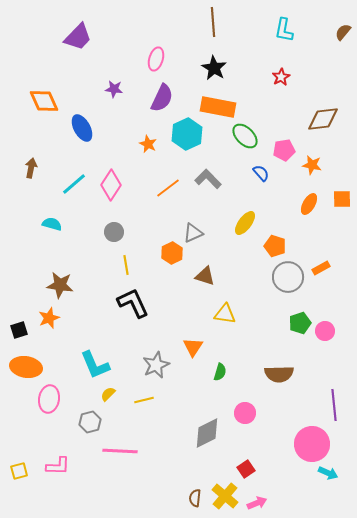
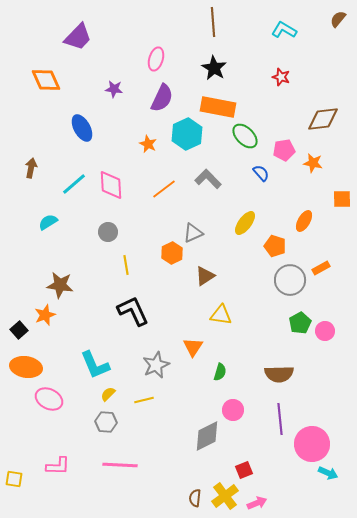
cyan L-shape at (284, 30): rotated 110 degrees clockwise
brown semicircle at (343, 32): moved 5 px left, 13 px up
red star at (281, 77): rotated 24 degrees counterclockwise
orange diamond at (44, 101): moved 2 px right, 21 px up
orange star at (312, 165): moved 1 px right, 2 px up
pink diamond at (111, 185): rotated 36 degrees counterclockwise
orange line at (168, 188): moved 4 px left, 1 px down
orange ellipse at (309, 204): moved 5 px left, 17 px down
cyan semicircle at (52, 224): moved 4 px left, 2 px up; rotated 48 degrees counterclockwise
gray circle at (114, 232): moved 6 px left
brown triangle at (205, 276): rotated 50 degrees counterclockwise
gray circle at (288, 277): moved 2 px right, 3 px down
black L-shape at (133, 303): moved 8 px down
yellow triangle at (225, 314): moved 4 px left, 1 px down
orange star at (49, 318): moved 4 px left, 3 px up
green pentagon at (300, 323): rotated 10 degrees counterclockwise
black square at (19, 330): rotated 24 degrees counterclockwise
pink ellipse at (49, 399): rotated 72 degrees counterclockwise
purple line at (334, 405): moved 54 px left, 14 px down
pink circle at (245, 413): moved 12 px left, 3 px up
gray hexagon at (90, 422): moved 16 px right; rotated 20 degrees clockwise
gray diamond at (207, 433): moved 3 px down
pink line at (120, 451): moved 14 px down
red square at (246, 469): moved 2 px left, 1 px down; rotated 12 degrees clockwise
yellow square at (19, 471): moved 5 px left, 8 px down; rotated 24 degrees clockwise
yellow cross at (225, 496): rotated 12 degrees clockwise
